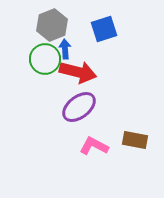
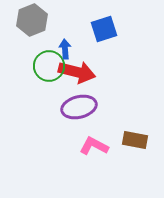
gray hexagon: moved 20 px left, 5 px up
green circle: moved 4 px right, 7 px down
red arrow: moved 1 px left
purple ellipse: rotated 24 degrees clockwise
